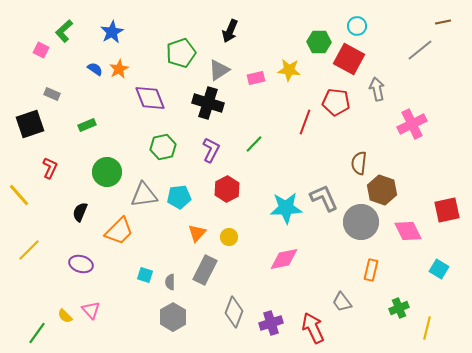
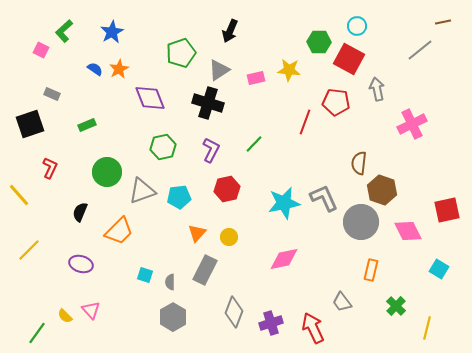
red hexagon at (227, 189): rotated 15 degrees clockwise
gray triangle at (144, 195): moved 2 px left, 4 px up; rotated 12 degrees counterclockwise
cyan star at (286, 208): moved 2 px left, 5 px up; rotated 8 degrees counterclockwise
green cross at (399, 308): moved 3 px left, 2 px up; rotated 24 degrees counterclockwise
